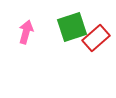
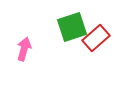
pink arrow: moved 2 px left, 17 px down
